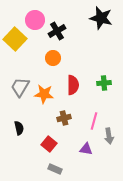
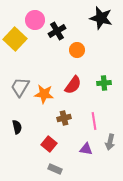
orange circle: moved 24 px right, 8 px up
red semicircle: rotated 36 degrees clockwise
pink line: rotated 24 degrees counterclockwise
black semicircle: moved 2 px left, 1 px up
gray arrow: moved 1 px right, 6 px down; rotated 21 degrees clockwise
